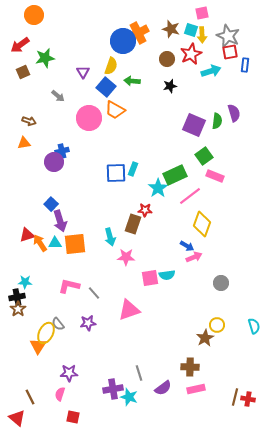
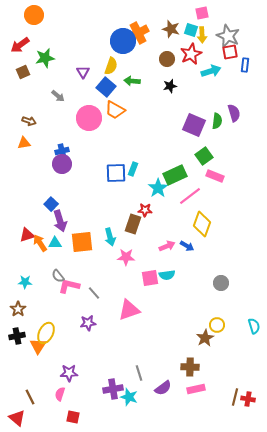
purple circle at (54, 162): moved 8 px right, 2 px down
orange square at (75, 244): moved 7 px right, 2 px up
pink arrow at (194, 257): moved 27 px left, 11 px up
black cross at (17, 297): moved 39 px down
gray semicircle at (58, 324): moved 48 px up
